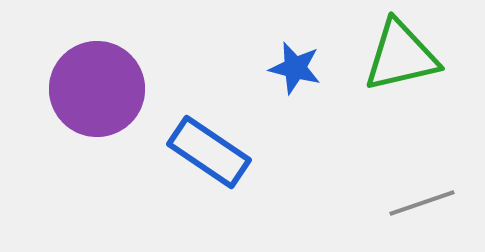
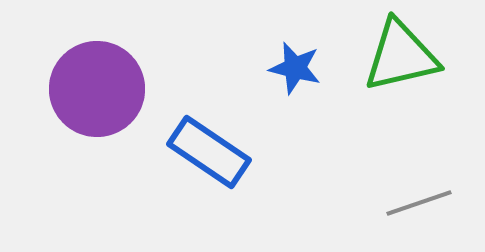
gray line: moved 3 px left
